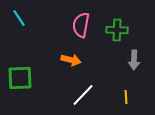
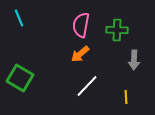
cyan line: rotated 12 degrees clockwise
orange arrow: moved 9 px right, 6 px up; rotated 126 degrees clockwise
green square: rotated 32 degrees clockwise
white line: moved 4 px right, 9 px up
